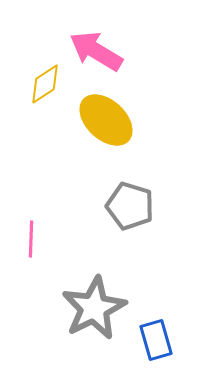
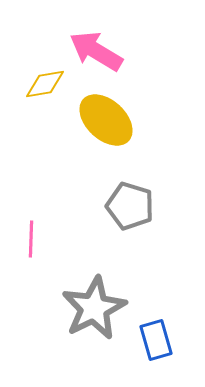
yellow diamond: rotated 24 degrees clockwise
